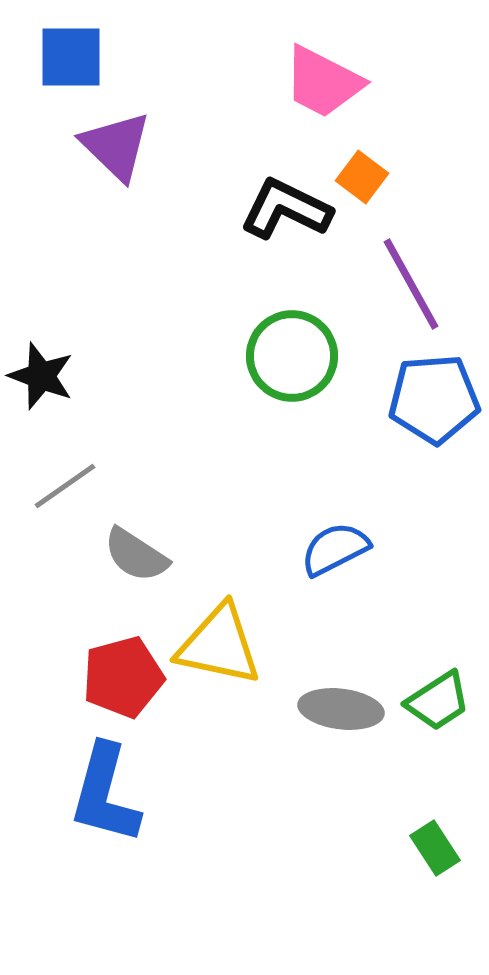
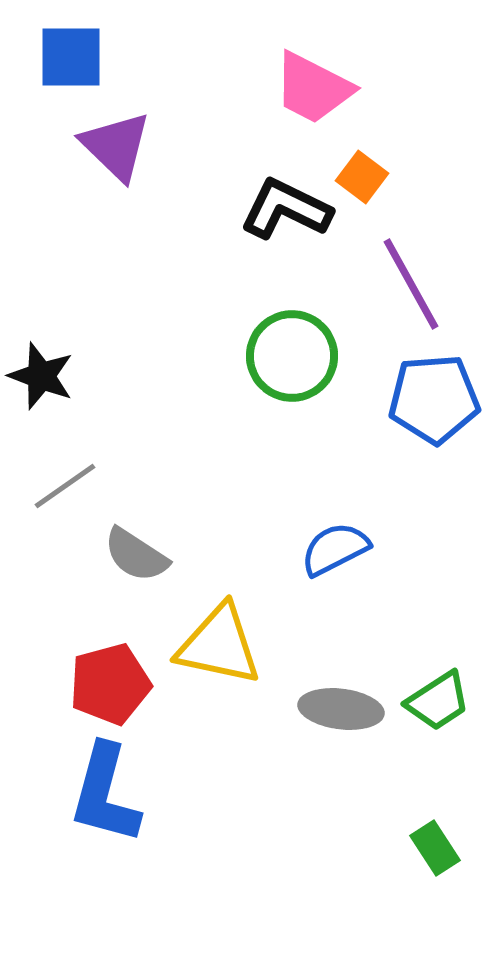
pink trapezoid: moved 10 px left, 6 px down
red pentagon: moved 13 px left, 7 px down
